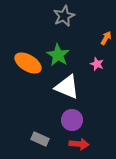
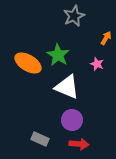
gray star: moved 10 px right
